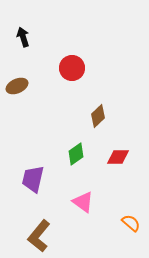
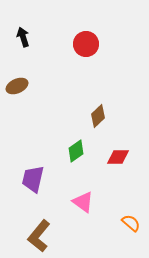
red circle: moved 14 px right, 24 px up
green diamond: moved 3 px up
